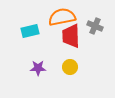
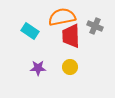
cyan rectangle: rotated 48 degrees clockwise
